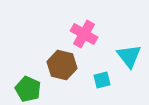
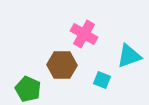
cyan triangle: rotated 48 degrees clockwise
brown hexagon: rotated 12 degrees counterclockwise
cyan square: rotated 36 degrees clockwise
